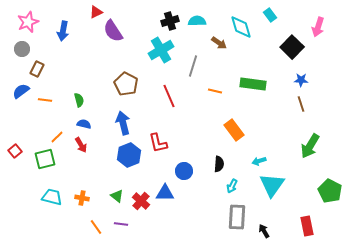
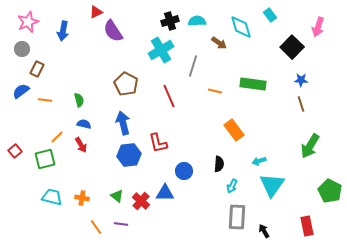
blue hexagon at (129, 155): rotated 15 degrees clockwise
